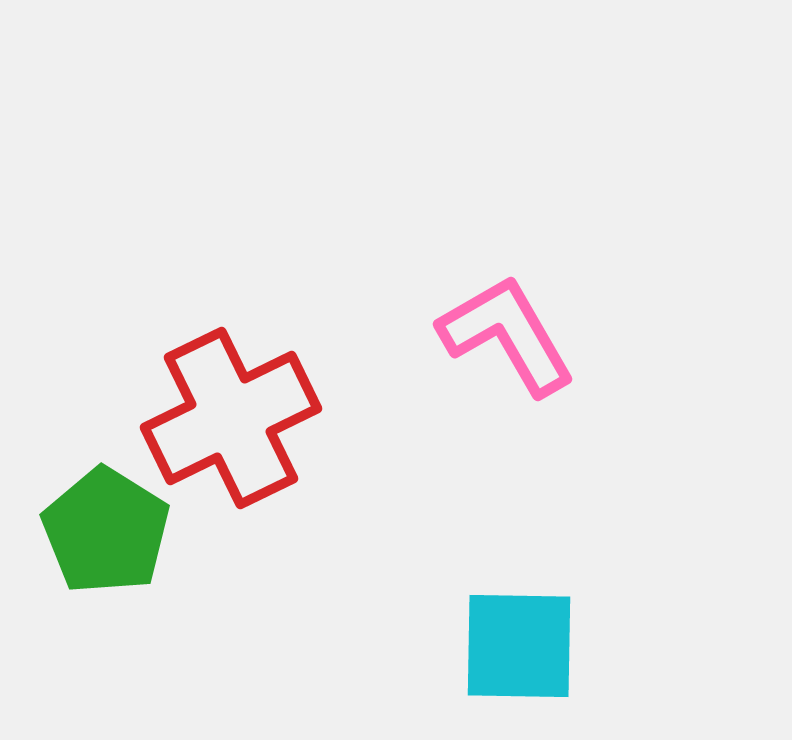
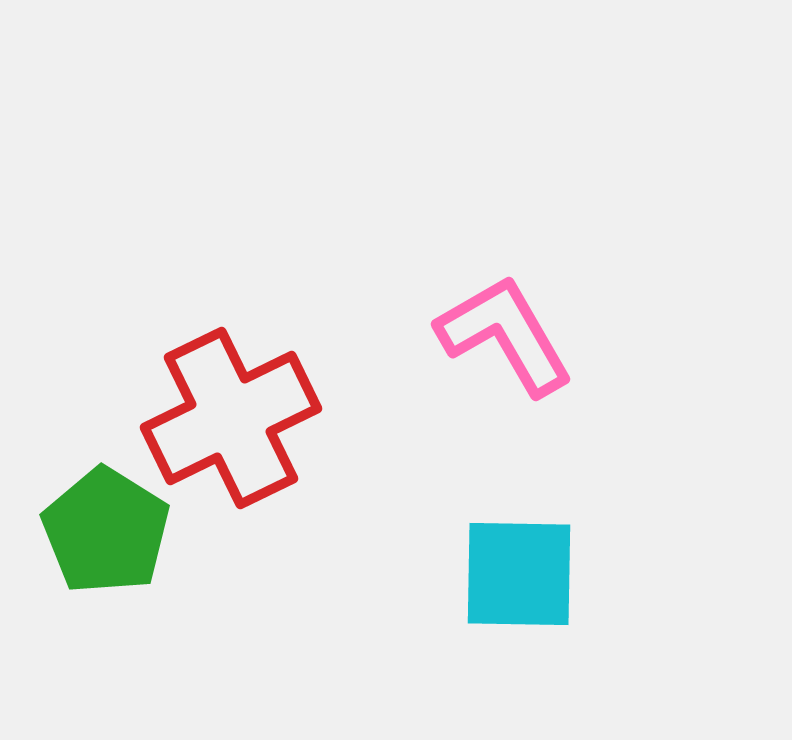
pink L-shape: moved 2 px left
cyan square: moved 72 px up
